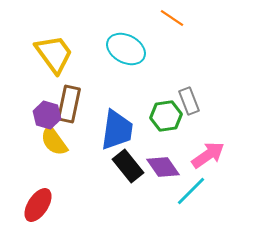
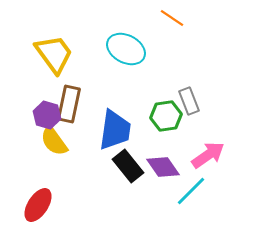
blue trapezoid: moved 2 px left
